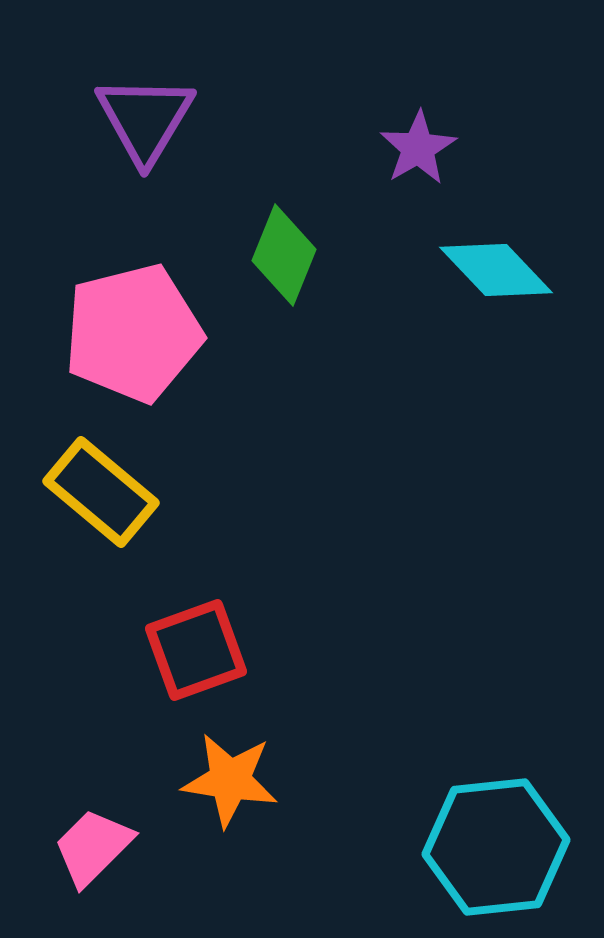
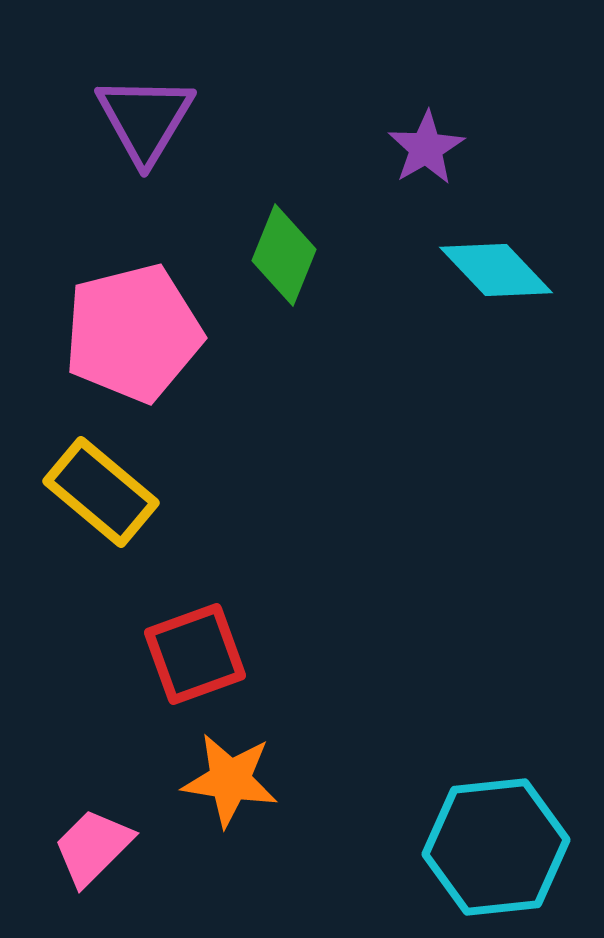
purple star: moved 8 px right
red square: moved 1 px left, 4 px down
